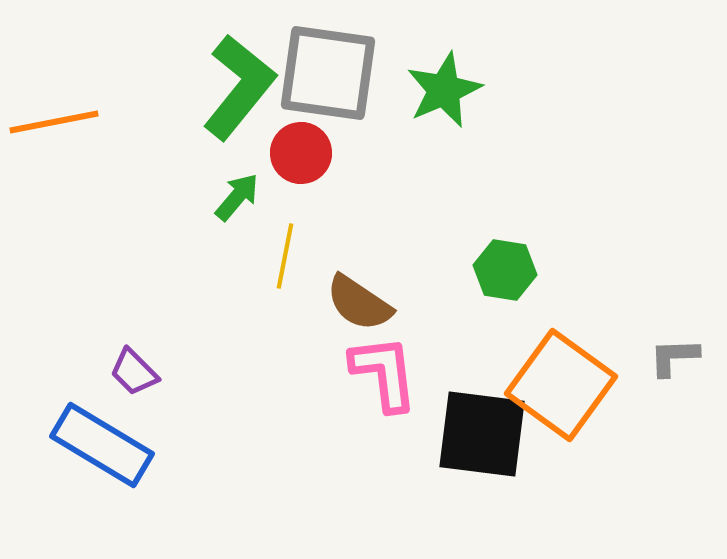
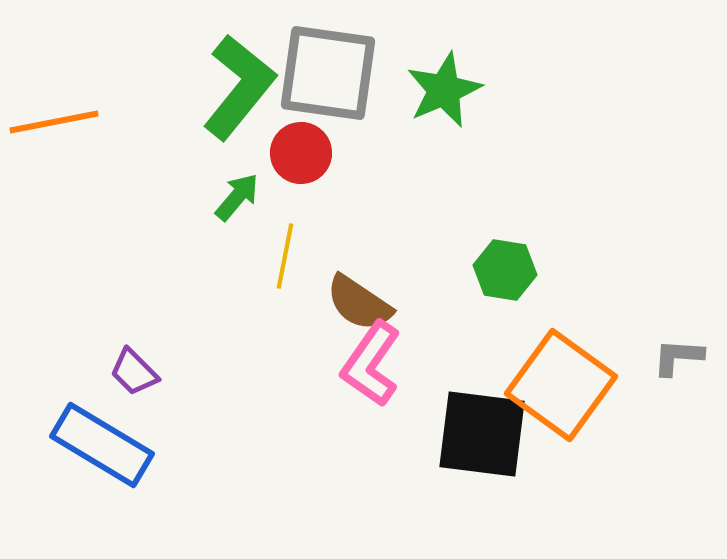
gray L-shape: moved 4 px right; rotated 6 degrees clockwise
pink L-shape: moved 13 px left, 9 px up; rotated 138 degrees counterclockwise
